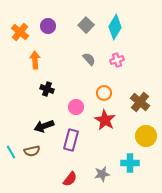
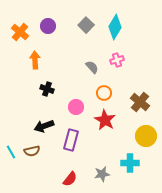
gray semicircle: moved 3 px right, 8 px down
